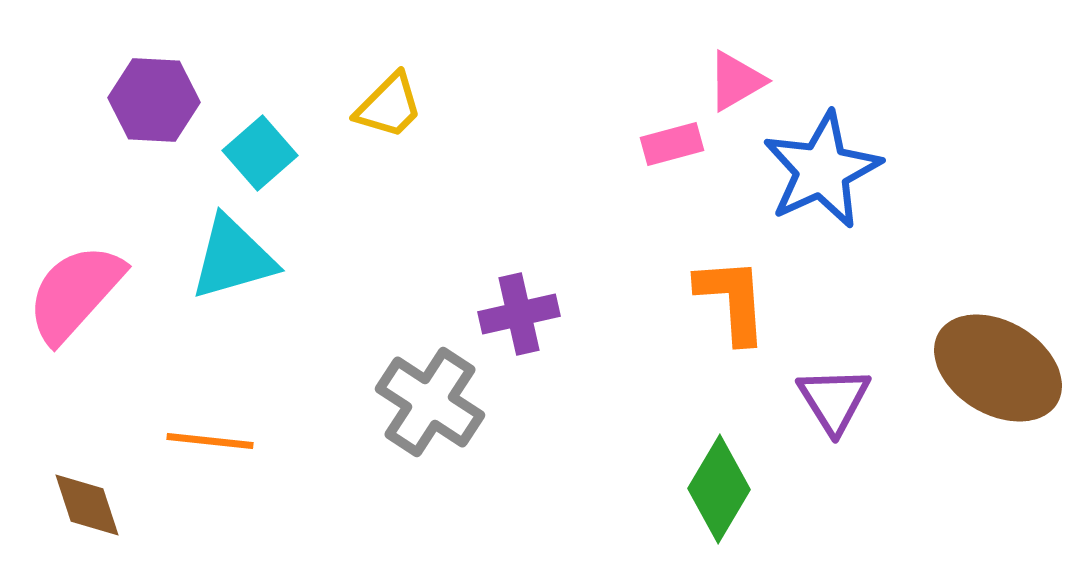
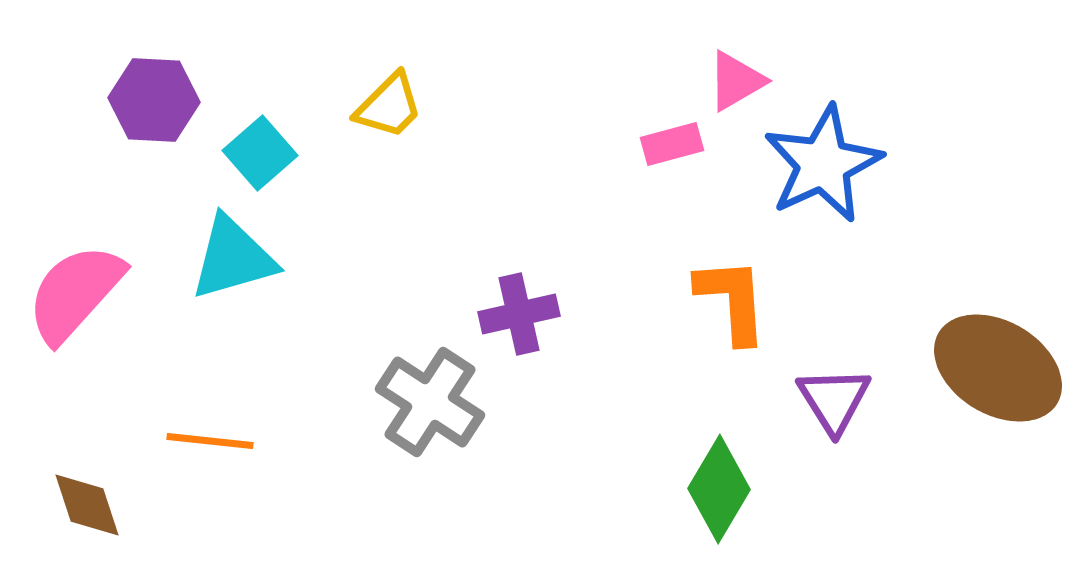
blue star: moved 1 px right, 6 px up
